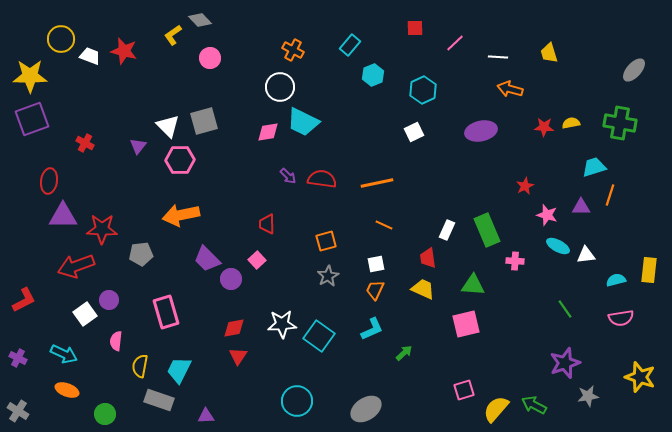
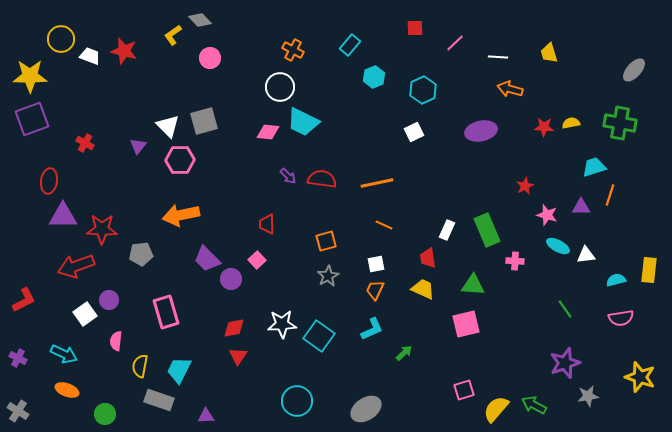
cyan hexagon at (373, 75): moved 1 px right, 2 px down
pink diamond at (268, 132): rotated 15 degrees clockwise
